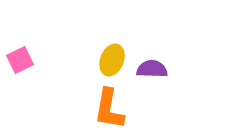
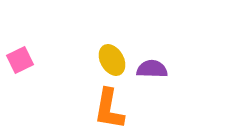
yellow ellipse: rotated 52 degrees counterclockwise
